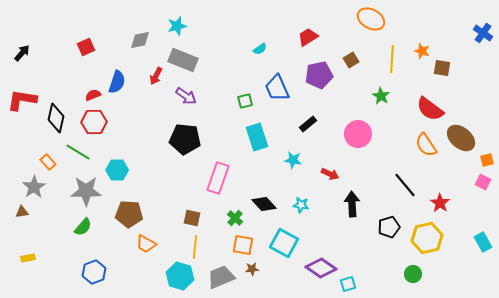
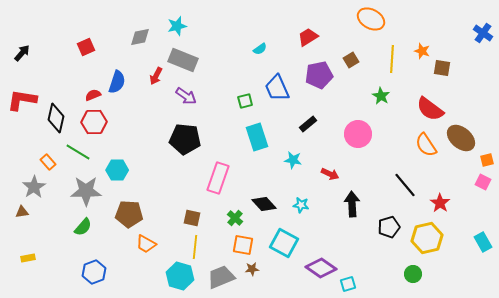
gray diamond at (140, 40): moved 3 px up
